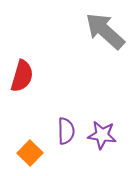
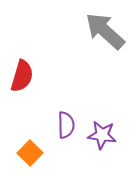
purple semicircle: moved 6 px up
